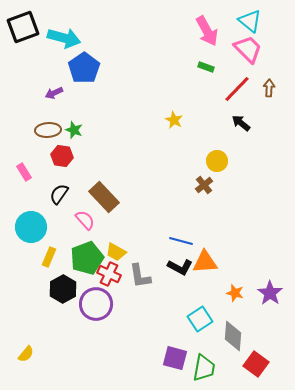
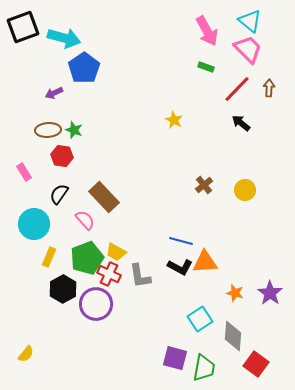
yellow circle: moved 28 px right, 29 px down
cyan circle: moved 3 px right, 3 px up
